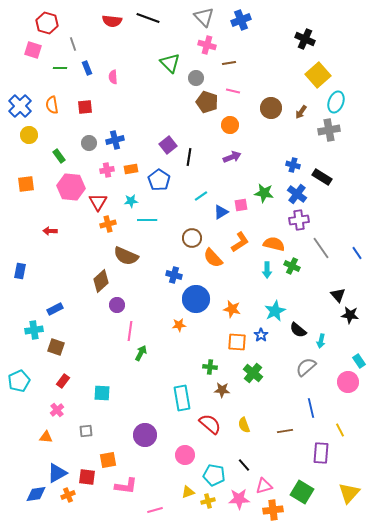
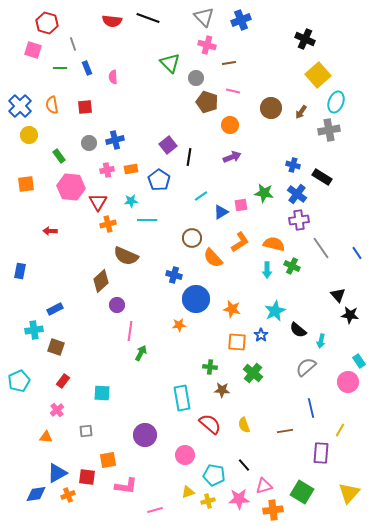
yellow line at (340, 430): rotated 56 degrees clockwise
